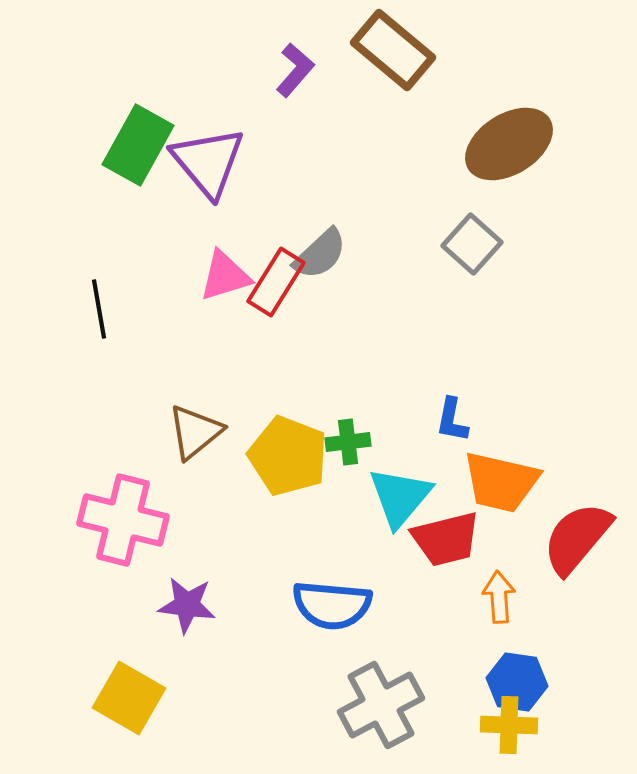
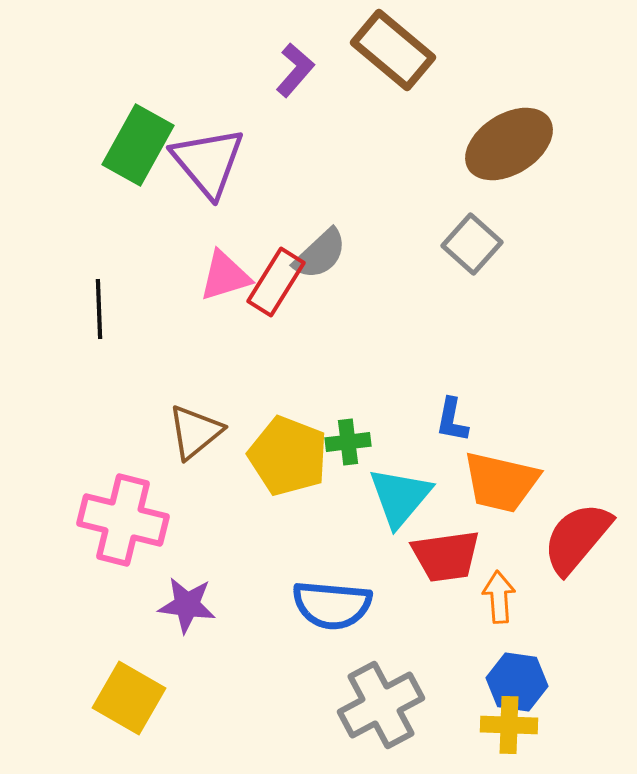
black line: rotated 8 degrees clockwise
red trapezoid: moved 17 px down; rotated 6 degrees clockwise
